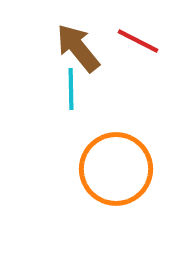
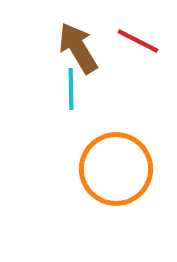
brown arrow: rotated 8 degrees clockwise
